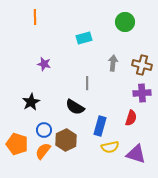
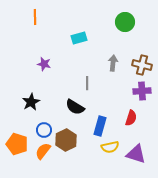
cyan rectangle: moved 5 px left
purple cross: moved 2 px up
